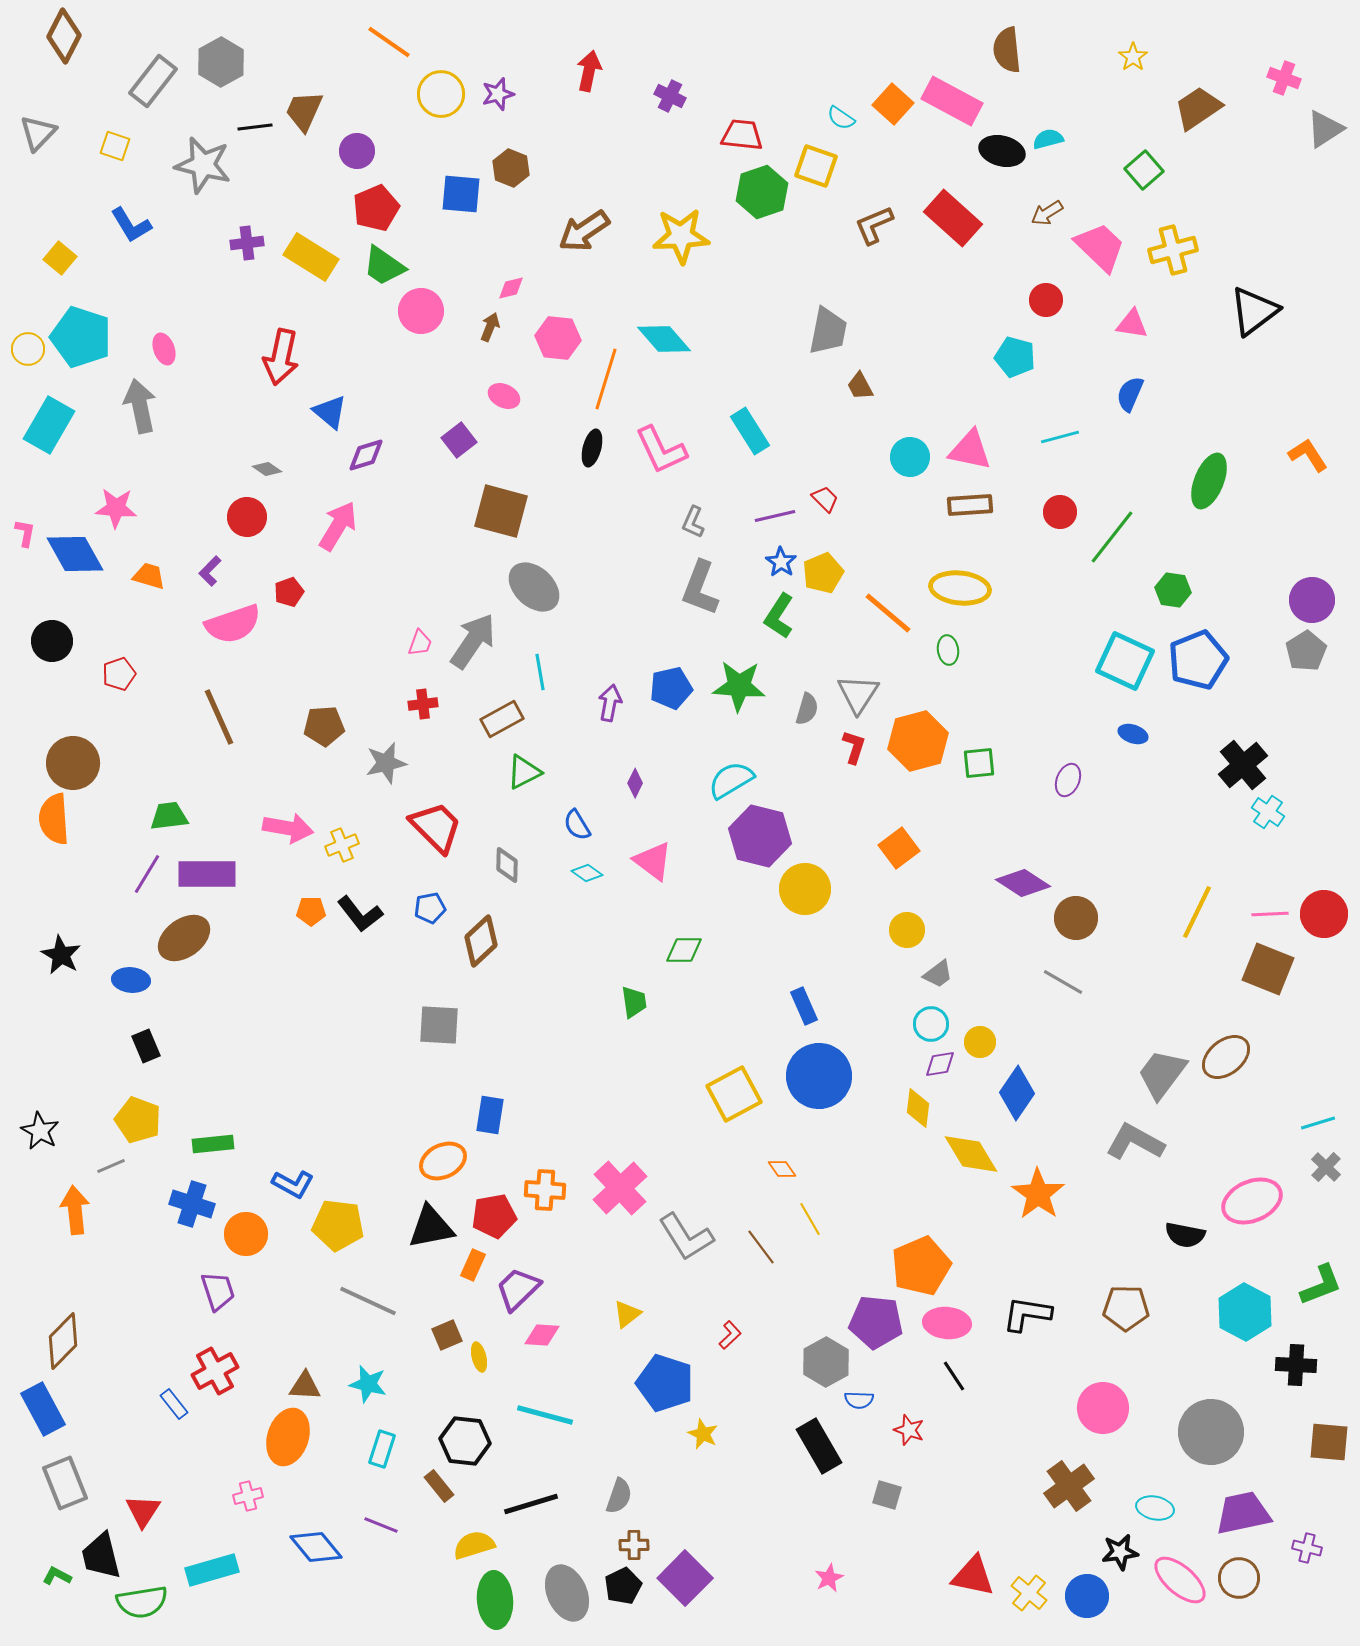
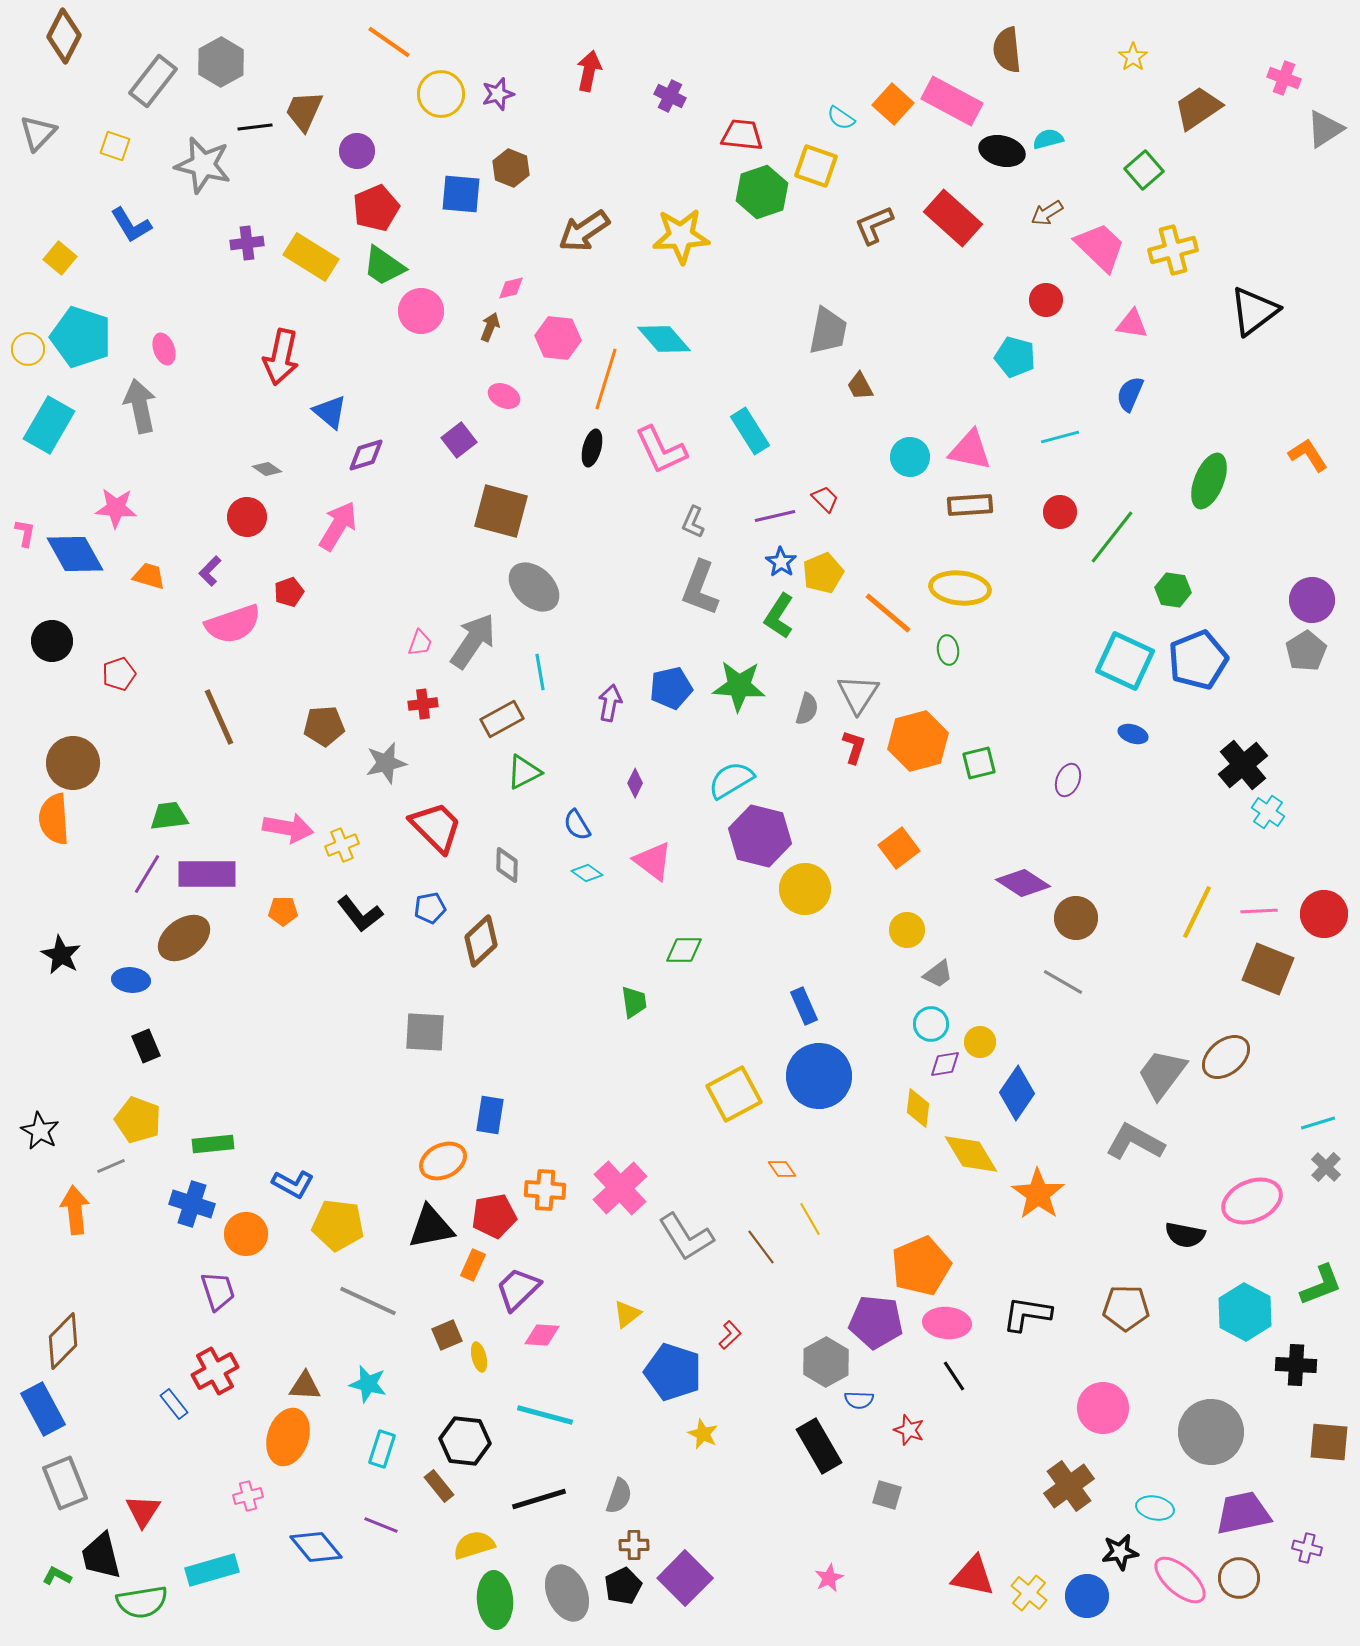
green square at (979, 763): rotated 8 degrees counterclockwise
orange pentagon at (311, 911): moved 28 px left
pink line at (1270, 914): moved 11 px left, 3 px up
gray square at (439, 1025): moved 14 px left, 7 px down
purple diamond at (940, 1064): moved 5 px right
blue pentagon at (665, 1383): moved 8 px right, 11 px up
black line at (531, 1504): moved 8 px right, 5 px up
